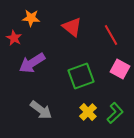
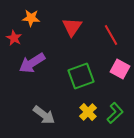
red triangle: rotated 25 degrees clockwise
gray arrow: moved 3 px right, 5 px down
